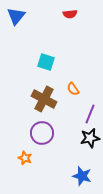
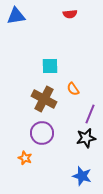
blue triangle: rotated 42 degrees clockwise
cyan square: moved 4 px right, 4 px down; rotated 18 degrees counterclockwise
black star: moved 4 px left
